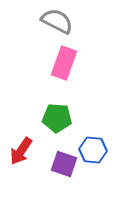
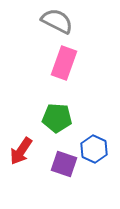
blue hexagon: moved 1 px right, 1 px up; rotated 20 degrees clockwise
